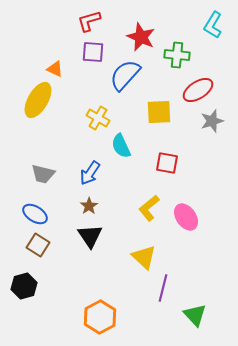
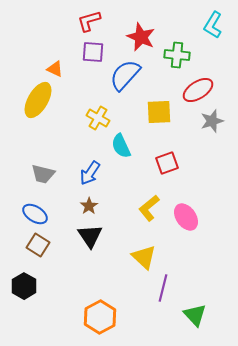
red square: rotated 30 degrees counterclockwise
black hexagon: rotated 15 degrees counterclockwise
